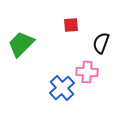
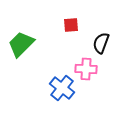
pink cross: moved 1 px left, 3 px up
blue cross: rotated 10 degrees counterclockwise
